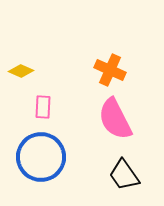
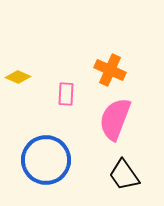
yellow diamond: moved 3 px left, 6 px down
pink rectangle: moved 23 px right, 13 px up
pink semicircle: rotated 48 degrees clockwise
blue circle: moved 5 px right, 3 px down
